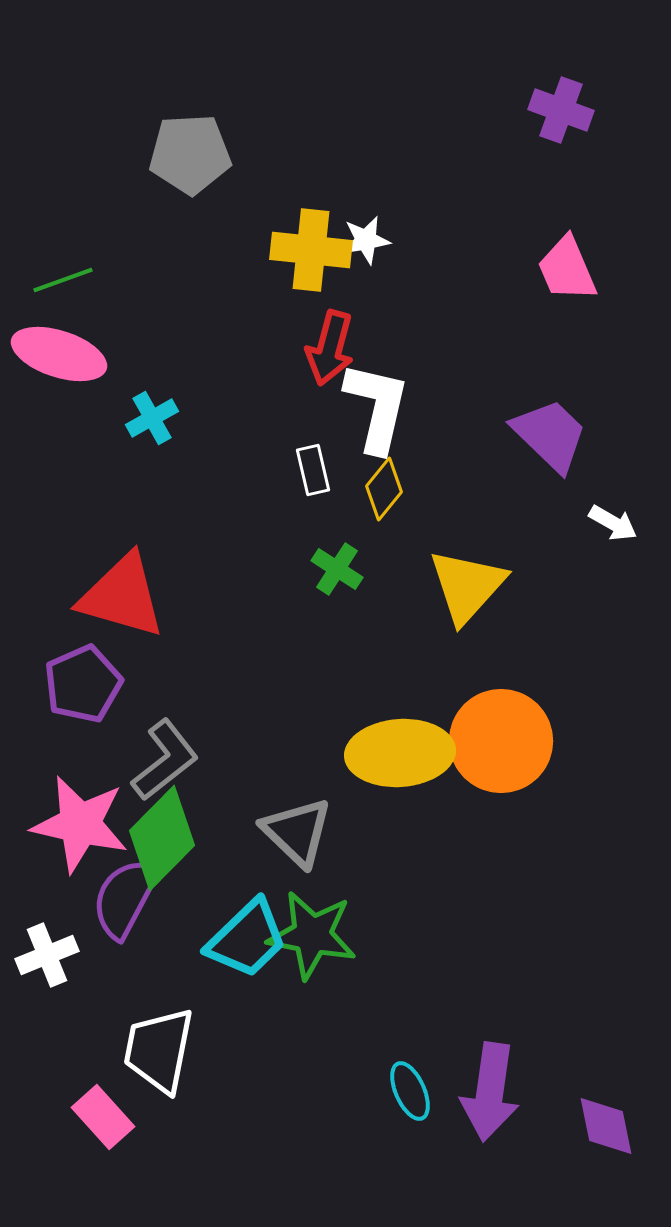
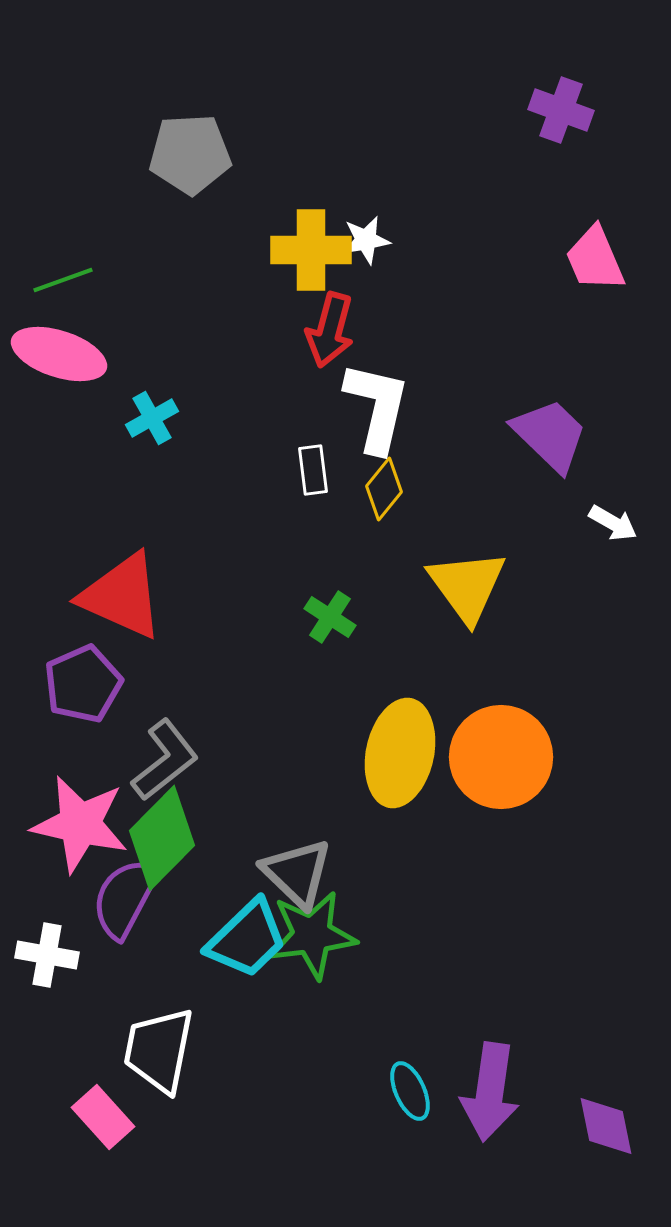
yellow cross: rotated 6 degrees counterclockwise
pink trapezoid: moved 28 px right, 10 px up
red arrow: moved 18 px up
white rectangle: rotated 6 degrees clockwise
green cross: moved 7 px left, 48 px down
yellow triangle: rotated 18 degrees counterclockwise
red triangle: rotated 8 degrees clockwise
orange circle: moved 16 px down
yellow ellipse: rotated 74 degrees counterclockwise
gray triangle: moved 41 px down
green star: rotated 18 degrees counterclockwise
white cross: rotated 32 degrees clockwise
